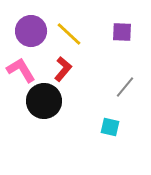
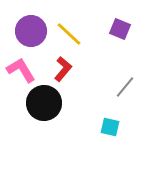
purple square: moved 2 px left, 3 px up; rotated 20 degrees clockwise
black circle: moved 2 px down
